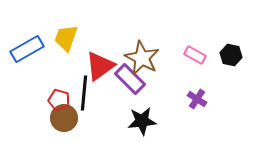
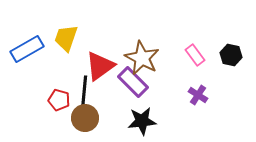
pink rectangle: rotated 25 degrees clockwise
purple rectangle: moved 3 px right, 3 px down
purple cross: moved 1 px right, 4 px up
brown circle: moved 21 px right
